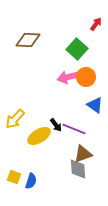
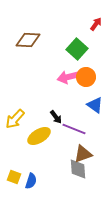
black arrow: moved 8 px up
